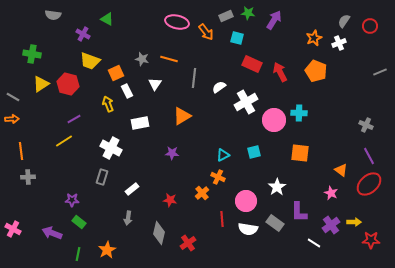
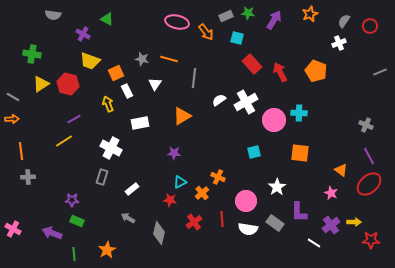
orange star at (314, 38): moved 4 px left, 24 px up
red rectangle at (252, 64): rotated 24 degrees clockwise
white semicircle at (219, 87): moved 13 px down
purple star at (172, 153): moved 2 px right
cyan triangle at (223, 155): moved 43 px left, 27 px down
gray arrow at (128, 218): rotated 112 degrees clockwise
green rectangle at (79, 222): moved 2 px left, 1 px up; rotated 16 degrees counterclockwise
red cross at (188, 243): moved 6 px right, 21 px up
green line at (78, 254): moved 4 px left; rotated 16 degrees counterclockwise
